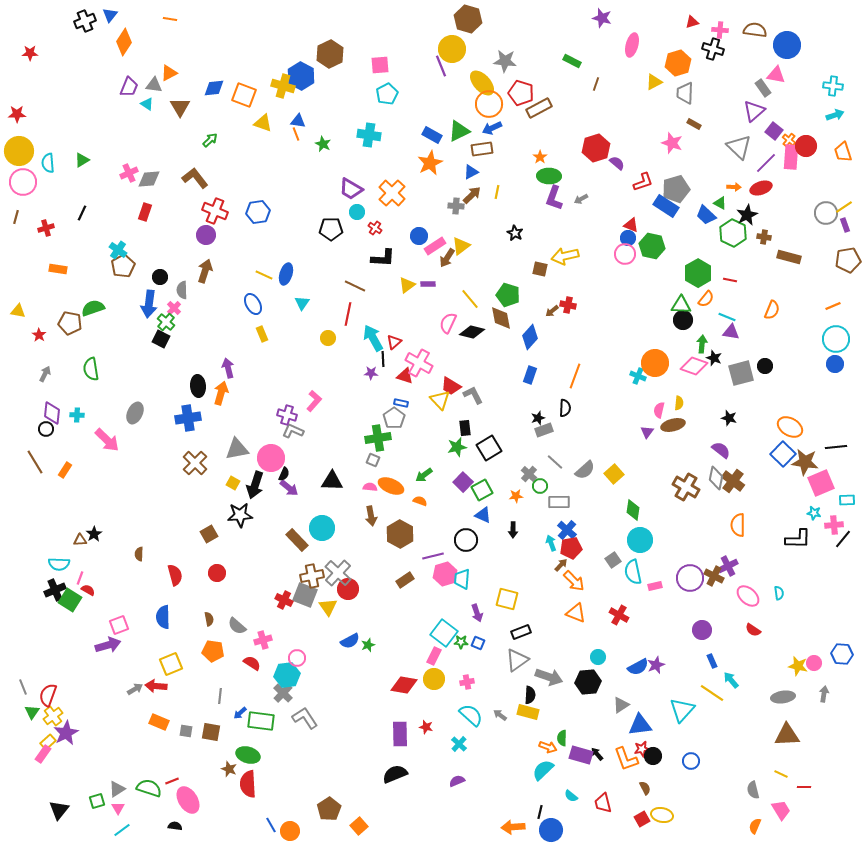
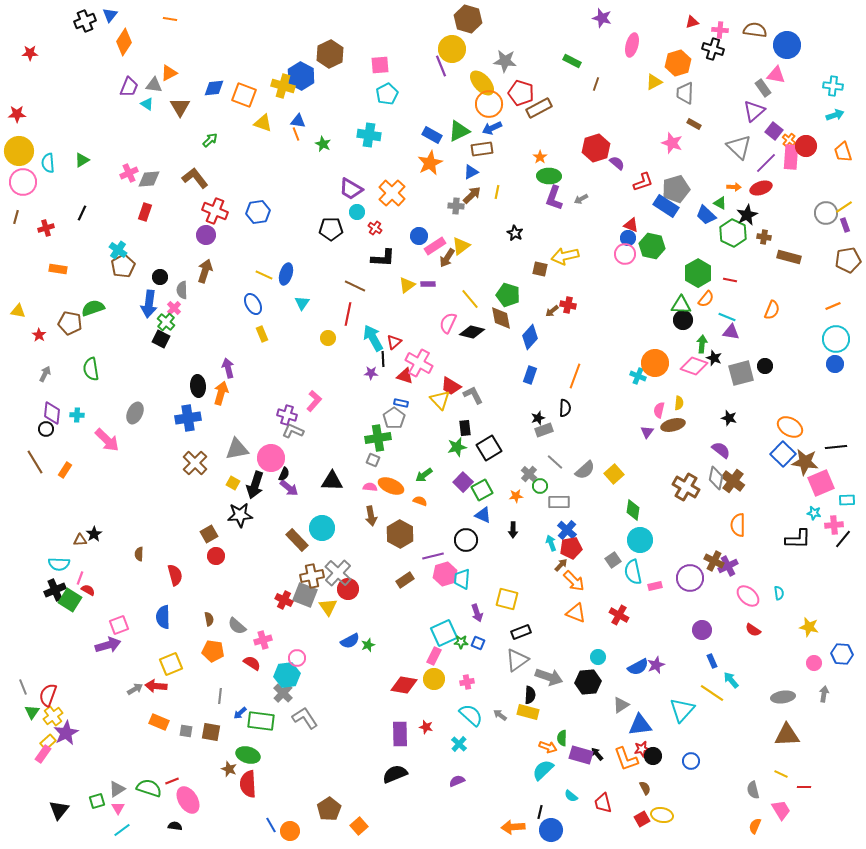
red circle at (217, 573): moved 1 px left, 17 px up
brown cross at (714, 576): moved 15 px up
cyan square at (444, 633): rotated 28 degrees clockwise
yellow star at (798, 666): moved 11 px right, 39 px up
